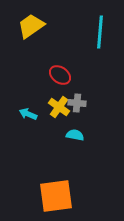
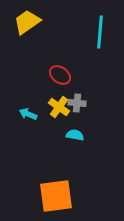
yellow trapezoid: moved 4 px left, 4 px up
